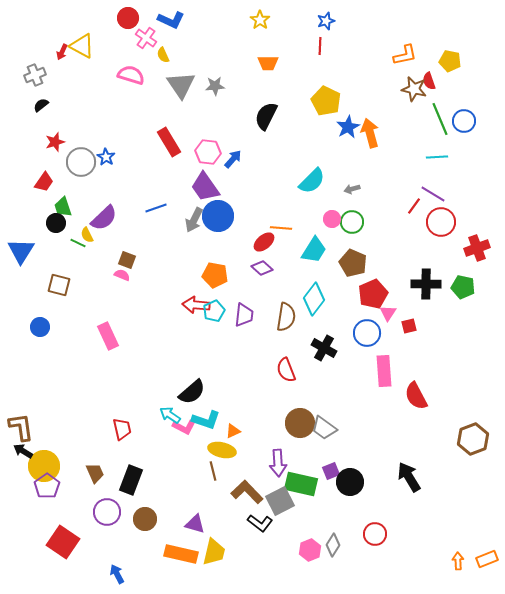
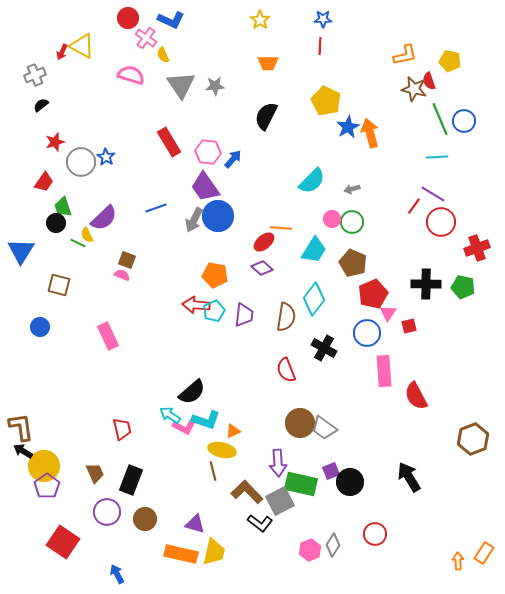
blue star at (326, 21): moved 3 px left, 2 px up; rotated 18 degrees clockwise
orange rectangle at (487, 559): moved 3 px left, 6 px up; rotated 35 degrees counterclockwise
